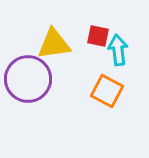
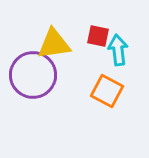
purple circle: moved 5 px right, 4 px up
